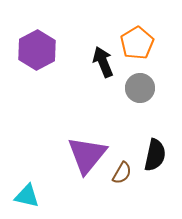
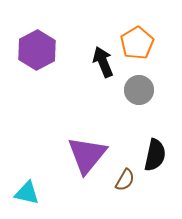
gray circle: moved 1 px left, 2 px down
brown semicircle: moved 3 px right, 7 px down
cyan triangle: moved 3 px up
